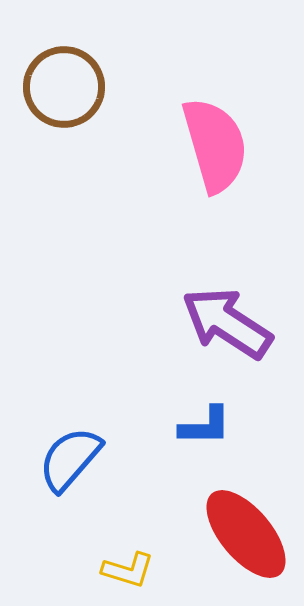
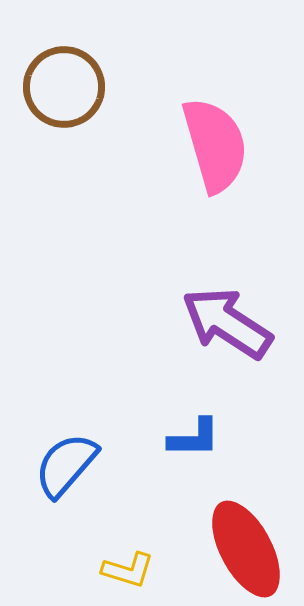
blue L-shape: moved 11 px left, 12 px down
blue semicircle: moved 4 px left, 6 px down
red ellipse: moved 15 px down; rotated 12 degrees clockwise
